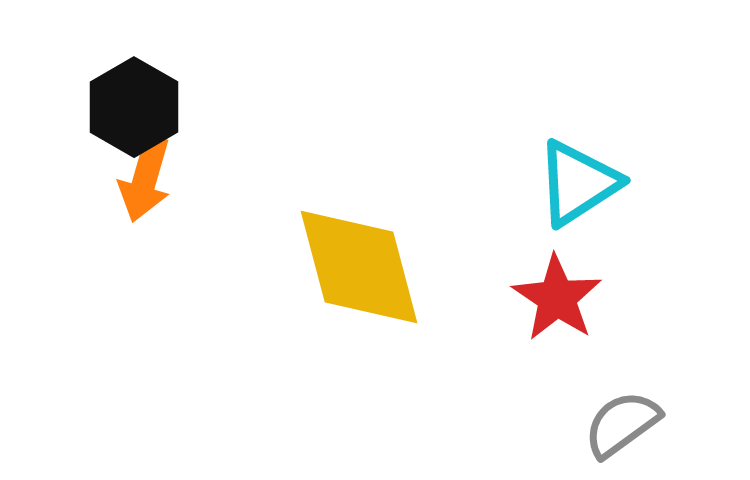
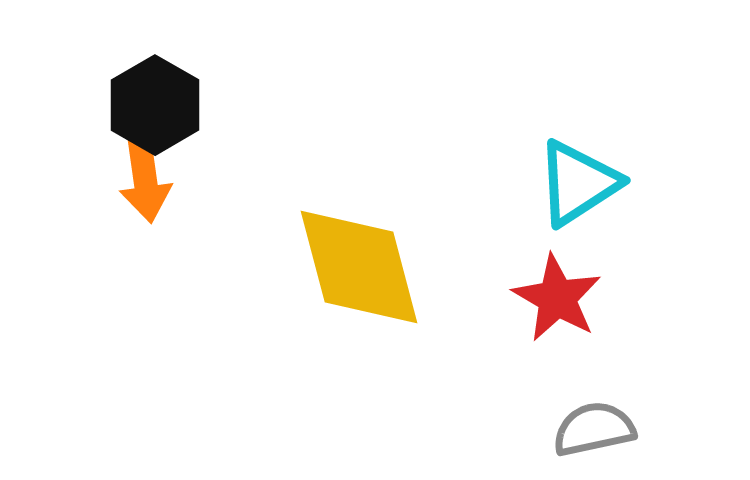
black hexagon: moved 21 px right, 2 px up
orange arrow: rotated 24 degrees counterclockwise
red star: rotated 4 degrees counterclockwise
gray semicircle: moved 28 px left, 5 px down; rotated 24 degrees clockwise
